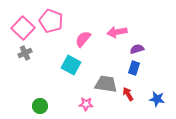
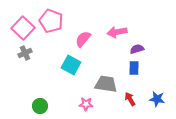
blue rectangle: rotated 16 degrees counterclockwise
red arrow: moved 2 px right, 5 px down
